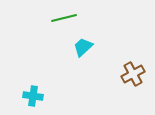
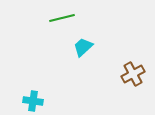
green line: moved 2 px left
cyan cross: moved 5 px down
